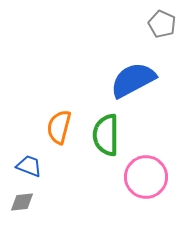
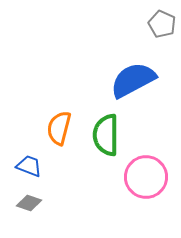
orange semicircle: moved 1 px down
gray diamond: moved 7 px right, 1 px down; rotated 25 degrees clockwise
